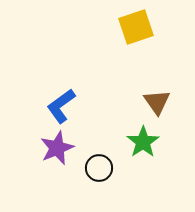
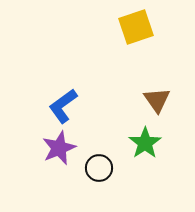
brown triangle: moved 2 px up
blue L-shape: moved 2 px right
green star: moved 2 px right, 1 px down
purple star: moved 2 px right
